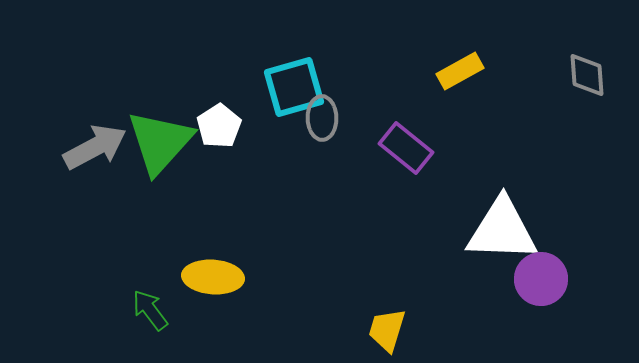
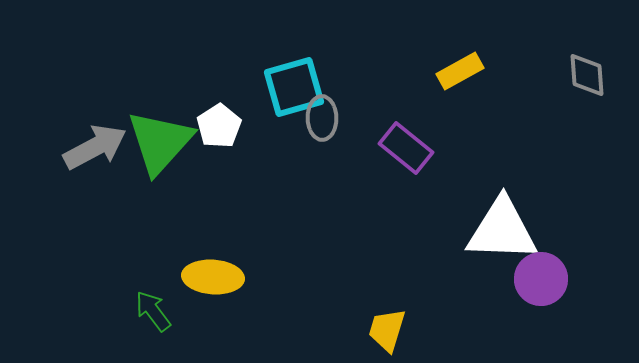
green arrow: moved 3 px right, 1 px down
